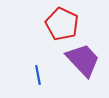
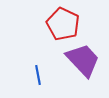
red pentagon: moved 1 px right
